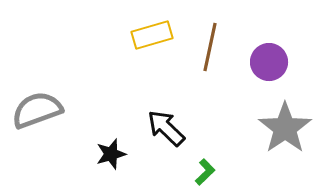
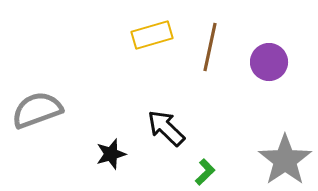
gray star: moved 32 px down
